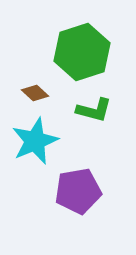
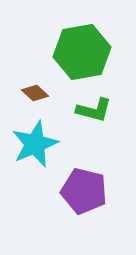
green hexagon: rotated 8 degrees clockwise
cyan star: moved 3 px down
purple pentagon: moved 6 px right; rotated 24 degrees clockwise
